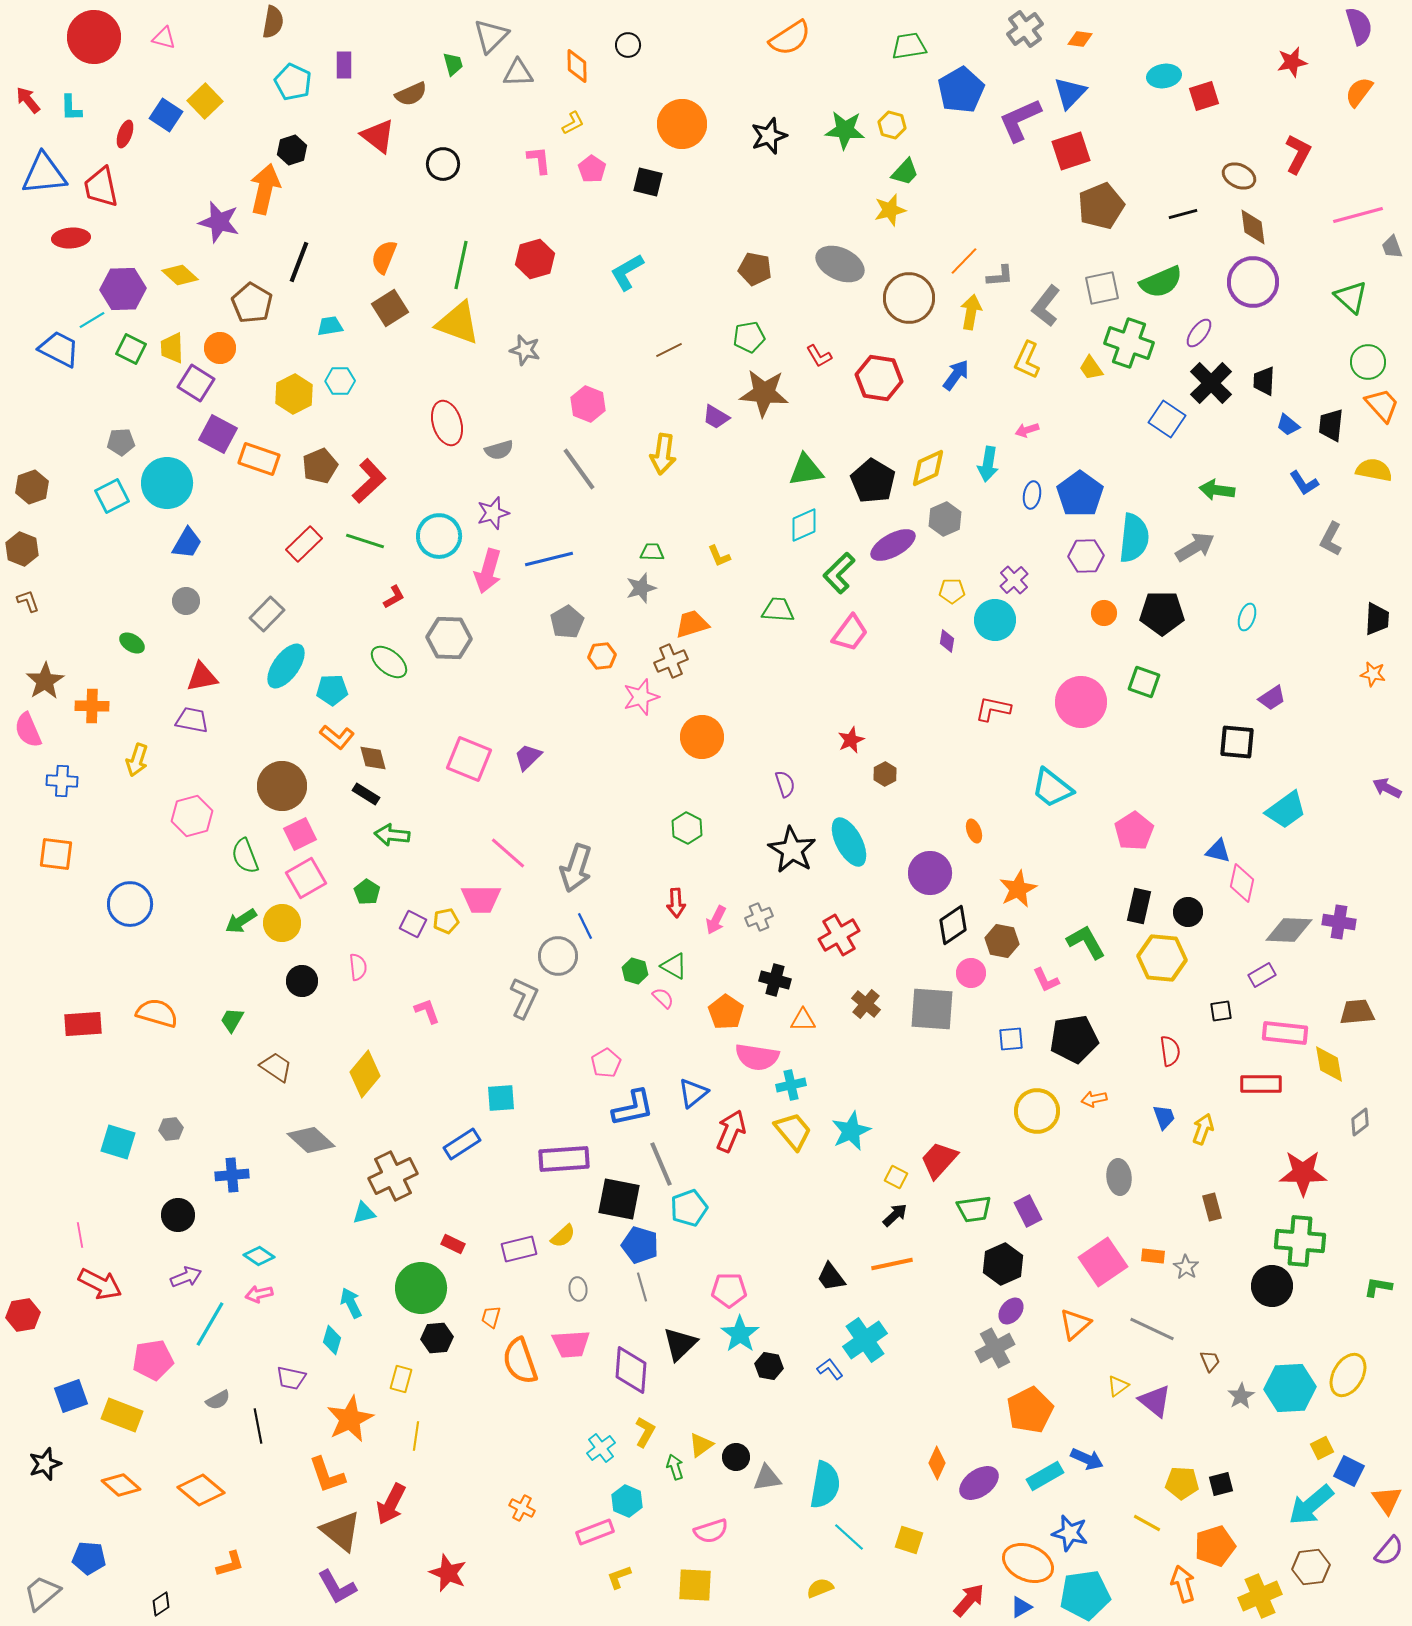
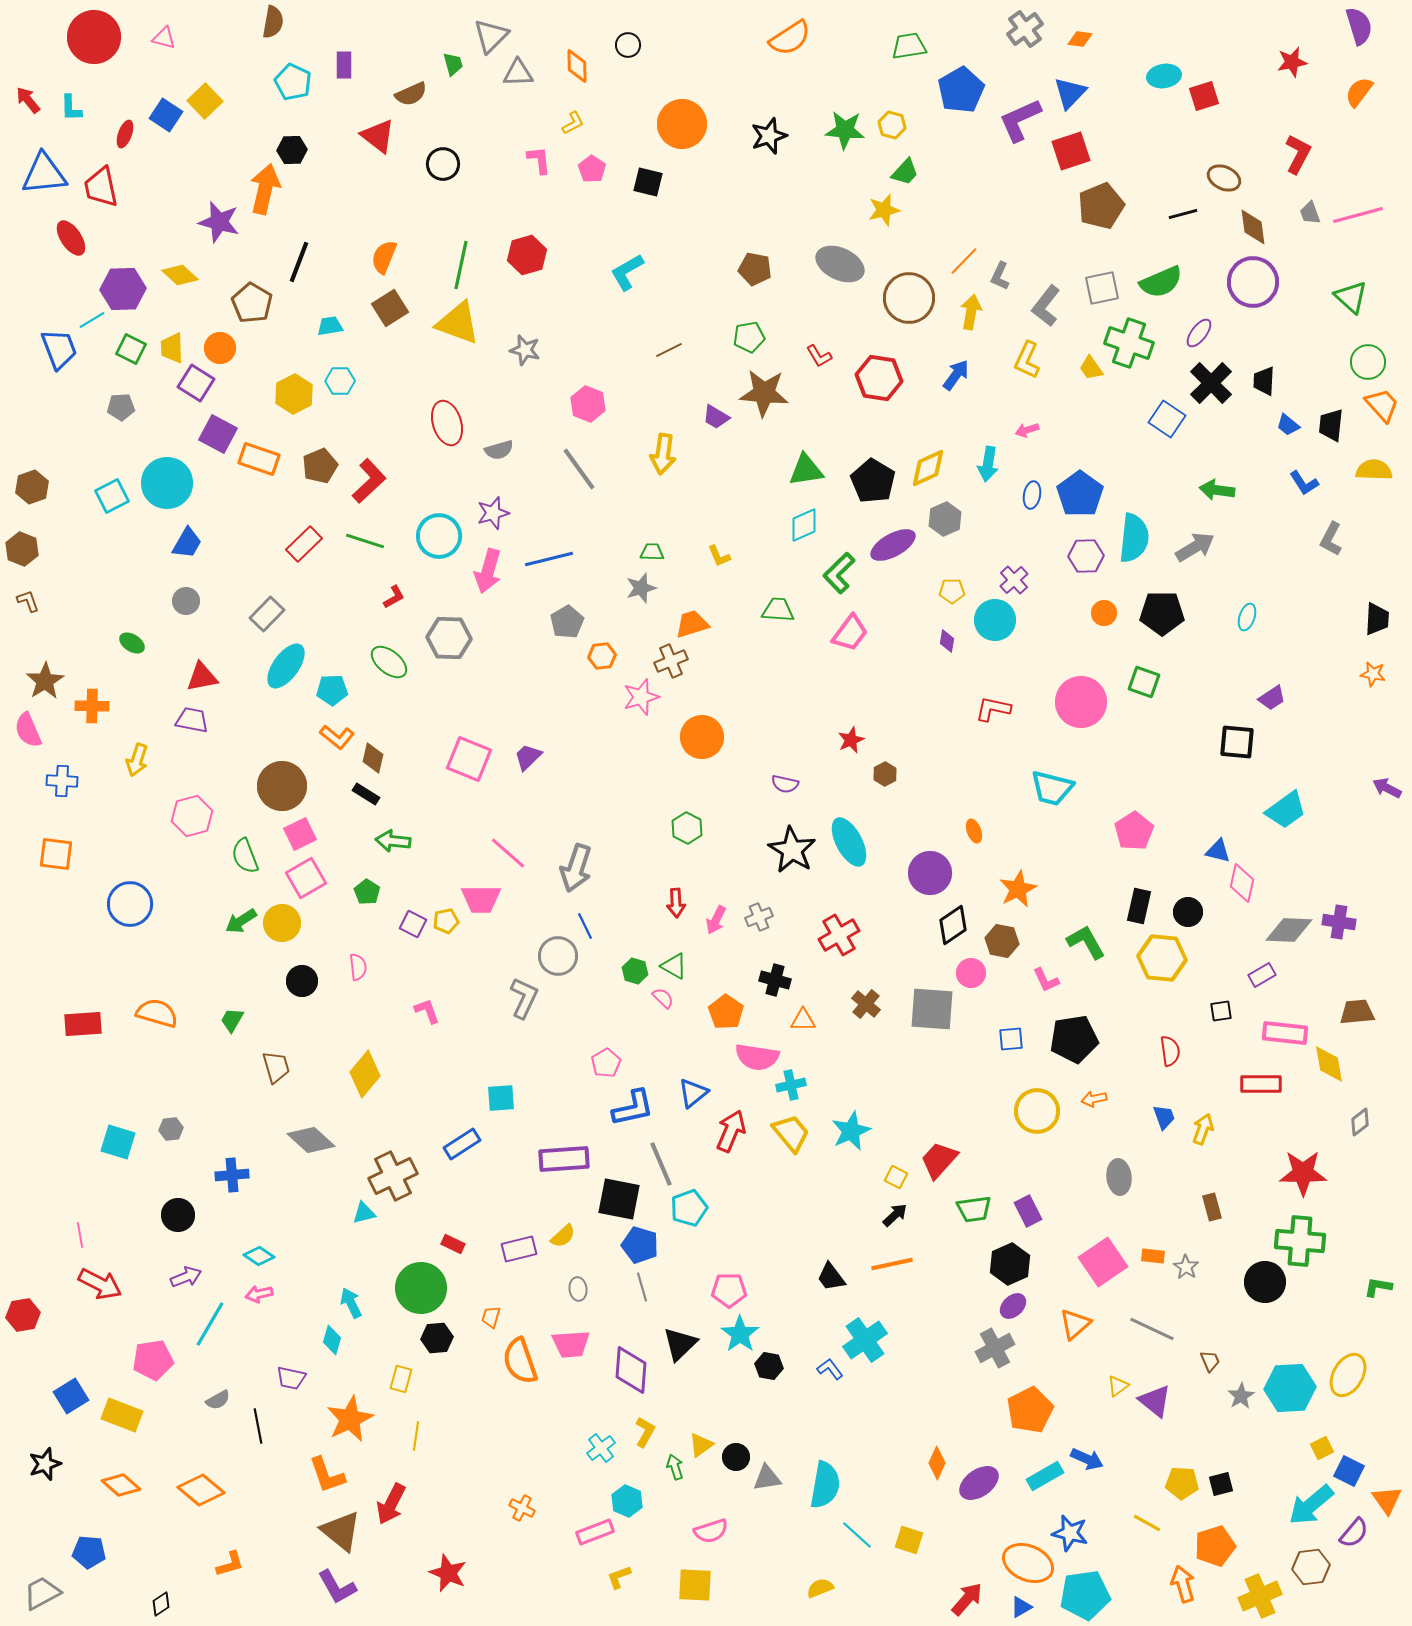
black hexagon at (292, 150): rotated 16 degrees clockwise
brown ellipse at (1239, 176): moved 15 px left, 2 px down
yellow star at (890, 210): moved 6 px left
red ellipse at (71, 238): rotated 60 degrees clockwise
gray trapezoid at (1392, 247): moved 82 px left, 34 px up
red hexagon at (535, 259): moved 8 px left, 4 px up
gray L-shape at (1000, 276): rotated 120 degrees clockwise
blue trapezoid at (59, 349): rotated 42 degrees clockwise
gray pentagon at (121, 442): moved 35 px up
yellow semicircle at (1374, 470): rotated 9 degrees counterclockwise
brown diamond at (373, 758): rotated 28 degrees clockwise
purple semicircle at (785, 784): rotated 120 degrees clockwise
cyan trapezoid at (1052, 788): rotated 24 degrees counterclockwise
green arrow at (392, 835): moved 1 px right, 6 px down
brown trapezoid at (276, 1067): rotated 40 degrees clockwise
yellow trapezoid at (793, 1131): moved 2 px left, 2 px down
black hexagon at (1003, 1264): moved 7 px right
black circle at (1272, 1286): moved 7 px left, 4 px up
purple ellipse at (1011, 1311): moved 2 px right, 5 px up; rotated 8 degrees clockwise
blue square at (71, 1396): rotated 12 degrees counterclockwise
cyan line at (849, 1537): moved 8 px right, 2 px up
purple semicircle at (1389, 1551): moved 35 px left, 18 px up
blue pentagon at (89, 1558): moved 6 px up
gray trapezoid at (42, 1593): rotated 12 degrees clockwise
red arrow at (969, 1600): moved 2 px left, 1 px up
